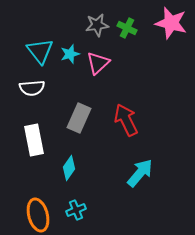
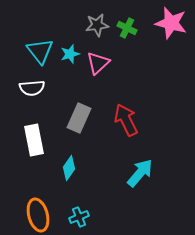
cyan cross: moved 3 px right, 7 px down
